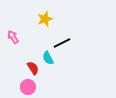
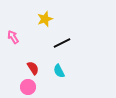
cyan semicircle: moved 11 px right, 13 px down
